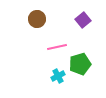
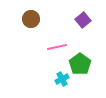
brown circle: moved 6 px left
green pentagon: rotated 20 degrees counterclockwise
cyan cross: moved 4 px right, 3 px down
